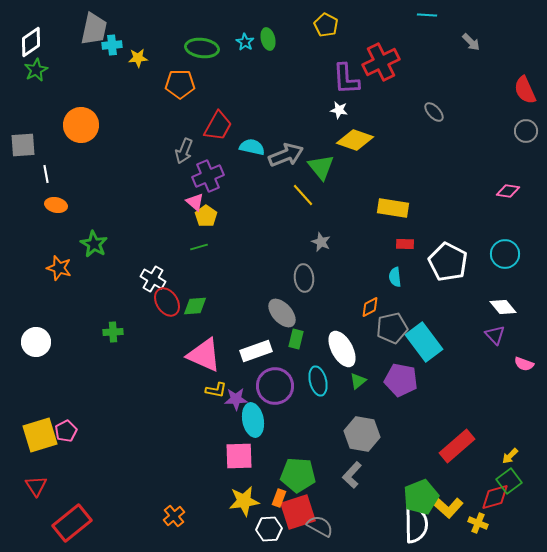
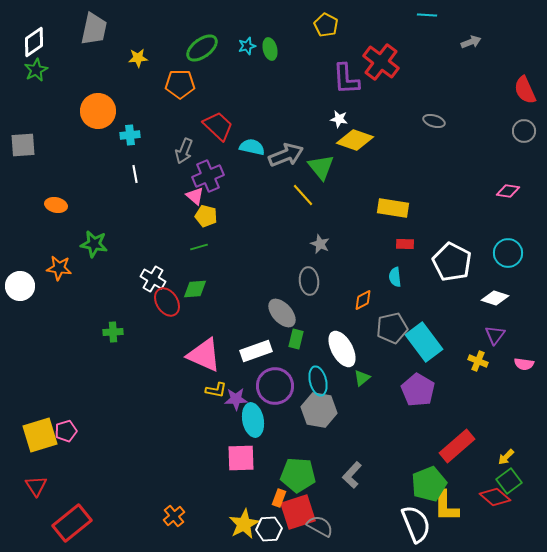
green ellipse at (268, 39): moved 2 px right, 10 px down
white diamond at (31, 42): moved 3 px right
cyan star at (245, 42): moved 2 px right, 4 px down; rotated 24 degrees clockwise
gray arrow at (471, 42): rotated 66 degrees counterclockwise
cyan cross at (112, 45): moved 18 px right, 90 px down
green ellipse at (202, 48): rotated 44 degrees counterclockwise
red cross at (381, 62): rotated 27 degrees counterclockwise
white star at (339, 110): moved 9 px down
gray ellipse at (434, 112): moved 9 px down; rotated 30 degrees counterclockwise
orange circle at (81, 125): moved 17 px right, 14 px up
red trapezoid at (218, 126): rotated 76 degrees counterclockwise
gray circle at (526, 131): moved 2 px left
white line at (46, 174): moved 89 px right
pink triangle at (195, 202): moved 6 px up
yellow pentagon at (206, 216): rotated 20 degrees counterclockwise
gray star at (321, 242): moved 1 px left, 2 px down
green star at (94, 244): rotated 20 degrees counterclockwise
cyan circle at (505, 254): moved 3 px right, 1 px up
white pentagon at (448, 262): moved 4 px right
orange star at (59, 268): rotated 10 degrees counterclockwise
gray ellipse at (304, 278): moved 5 px right, 3 px down
green diamond at (195, 306): moved 17 px up
orange diamond at (370, 307): moved 7 px left, 7 px up
white diamond at (503, 307): moved 8 px left, 9 px up; rotated 32 degrees counterclockwise
purple triangle at (495, 335): rotated 20 degrees clockwise
white circle at (36, 342): moved 16 px left, 56 px up
pink semicircle at (524, 364): rotated 12 degrees counterclockwise
purple pentagon at (401, 380): moved 17 px right, 10 px down; rotated 20 degrees clockwise
green triangle at (358, 381): moved 4 px right, 3 px up
pink pentagon at (66, 431): rotated 10 degrees clockwise
gray hexagon at (362, 434): moved 43 px left, 24 px up
pink square at (239, 456): moved 2 px right, 2 px down
yellow arrow at (510, 456): moved 4 px left, 1 px down
green pentagon at (421, 497): moved 8 px right, 13 px up
red diamond at (495, 497): rotated 56 degrees clockwise
yellow star at (244, 501): moved 23 px down; rotated 20 degrees counterclockwise
yellow L-shape at (446, 506): rotated 48 degrees clockwise
yellow cross at (478, 523): moved 162 px up
white semicircle at (416, 524): rotated 21 degrees counterclockwise
